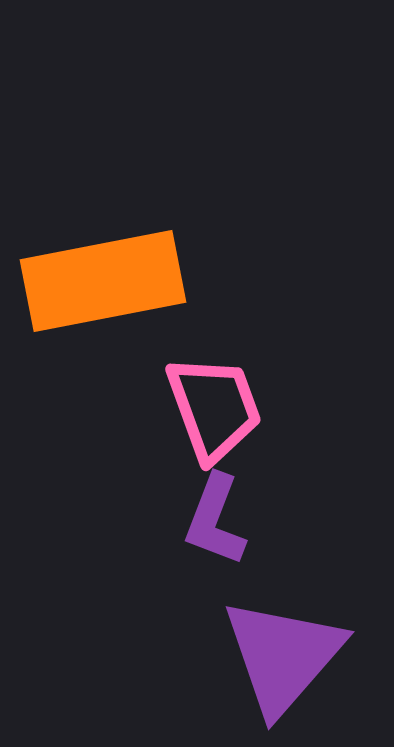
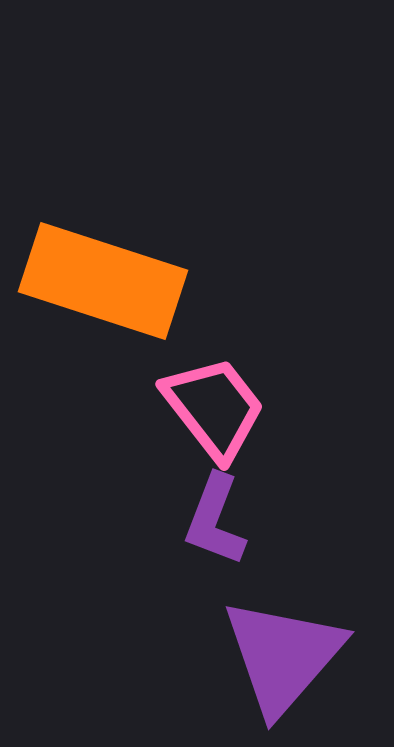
orange rectangle: rotated 29 degrees clockwise
pink trapezoid: rotated 18 degrees counterclockwise
